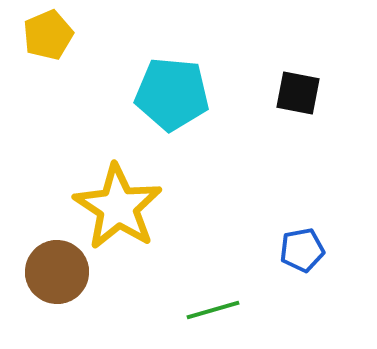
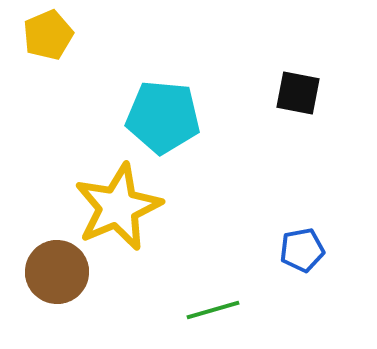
cyan pentagon: moved 9 px left, 23 px down
yellow star: rotated 16 degrees clockwise
